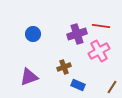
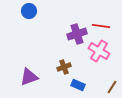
blue circle: moved 4 px left, 23 px up
pink cross: rotated 30 degrees counterclockwise
